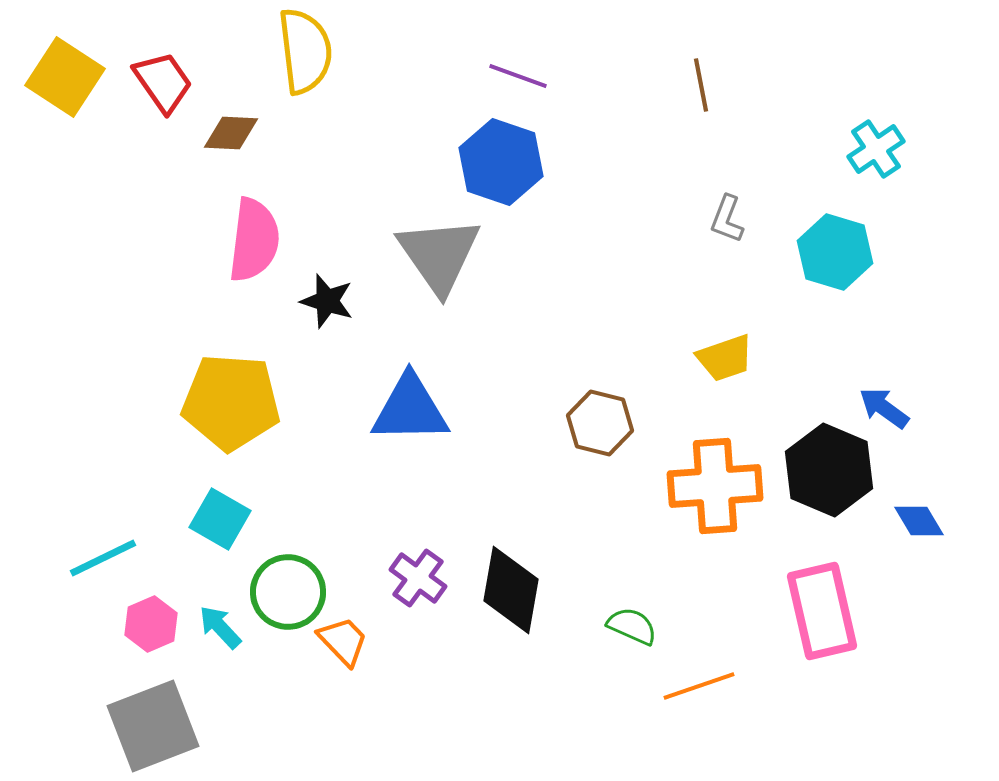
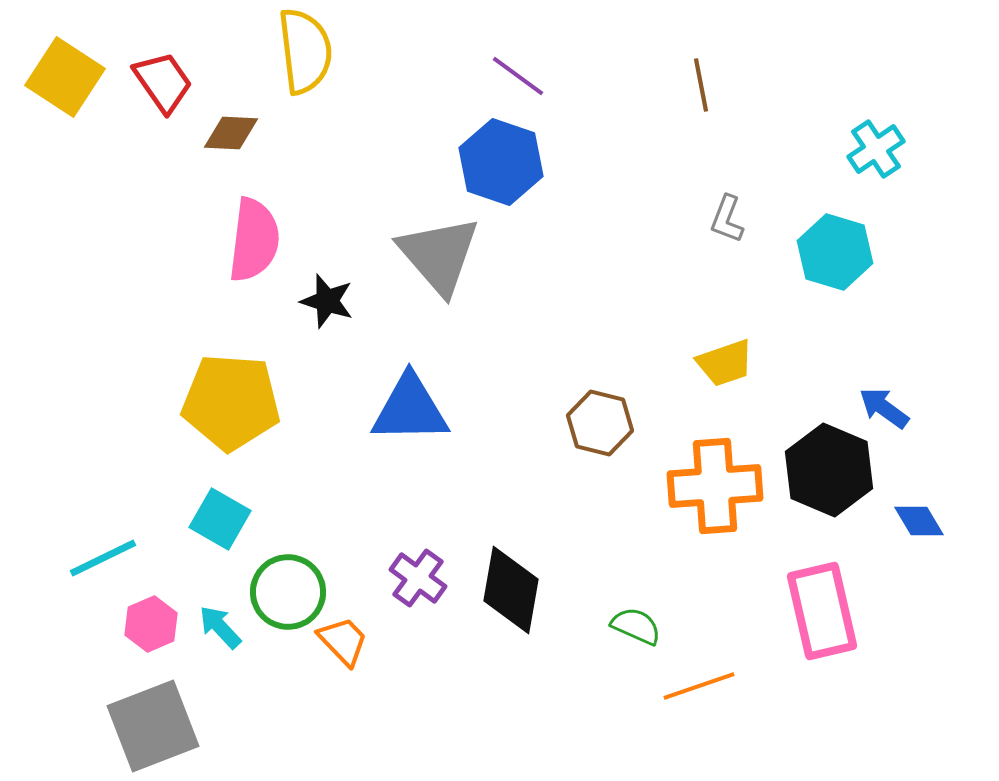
purple line: rotated 16 degrees clockwise
gray triangle: rotated 6 degrees counterclockwise
yellow trapezoid: moved 5 px down
green semicircle: moved 4 px right
